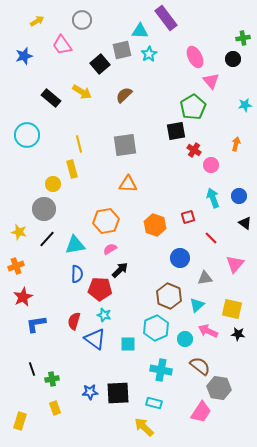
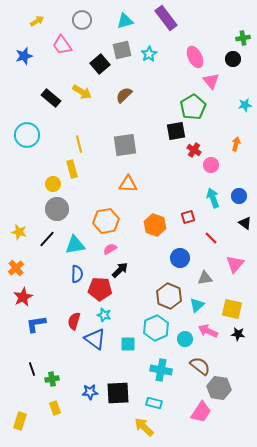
cyan triangle at (140, 31): moved 15 px left, 10 px up; rotated 18 degrees counterclockwise
gray circle at (44, 209): moved 13 px right
orange cross at (16, 266): moved 2 px down; rotated 21 degrees counterclockwise
